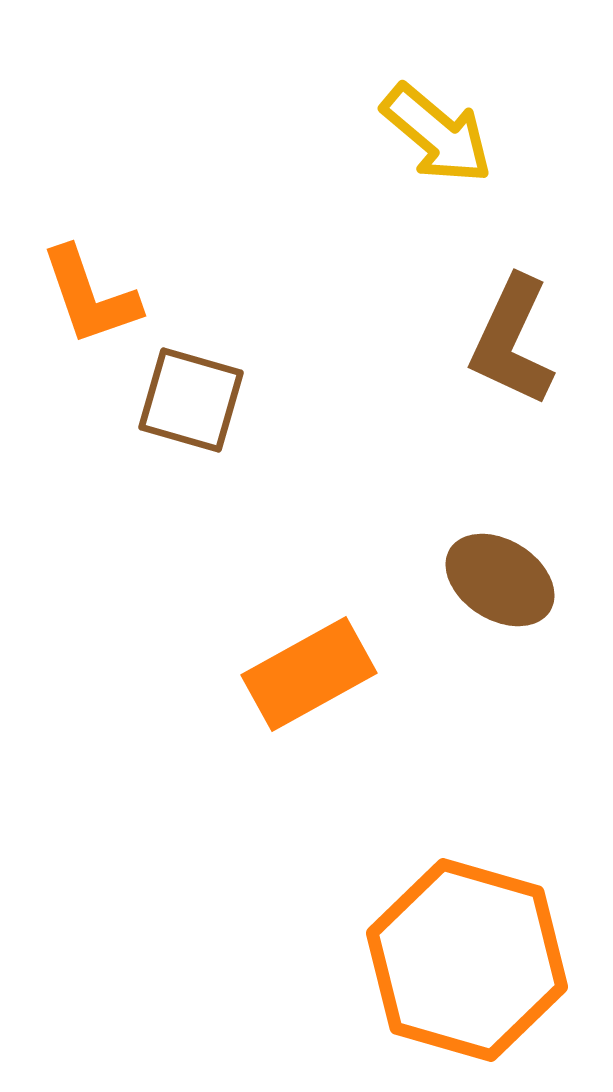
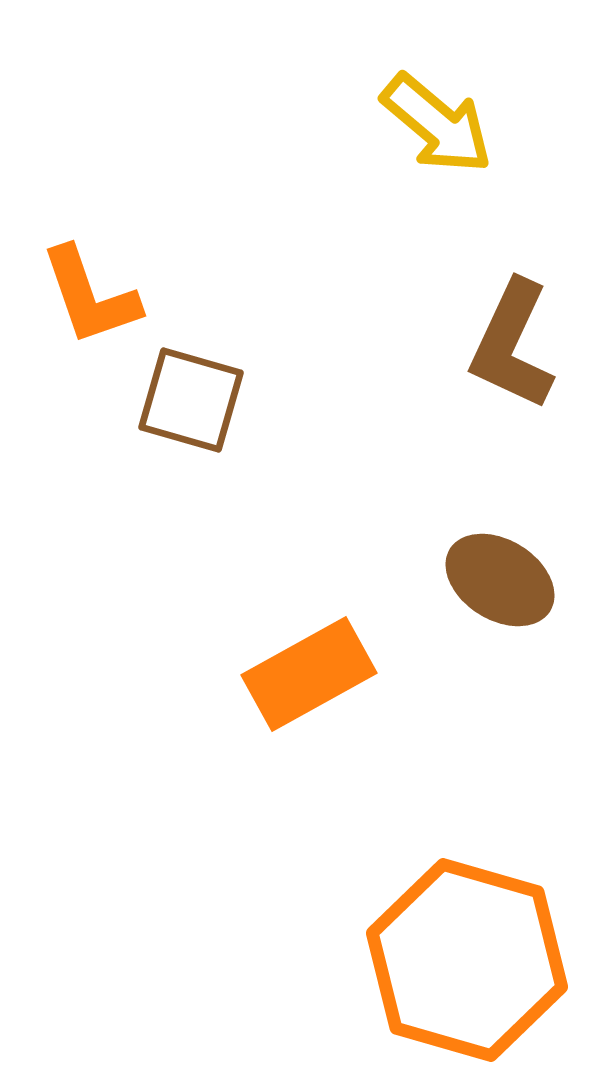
yellow arrow: moved 10 px up
brown L-shape: moved 4 px down
